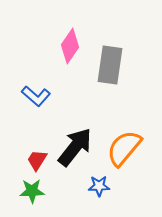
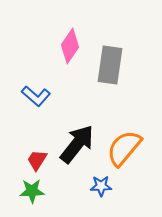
black arrow: moved 2 px right, 3 px up
blue star: moved 2 px right
